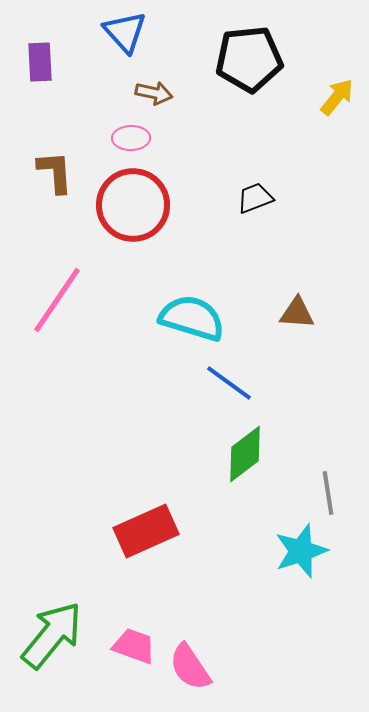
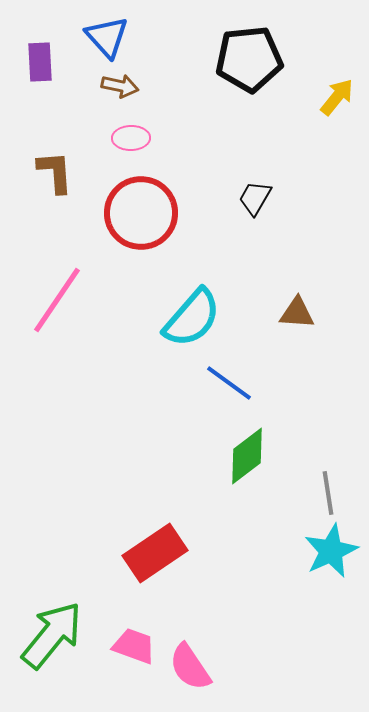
blue triangle: moved 18 px left, 5 px down
brown arrow: moved 34 px left, 7 px up
black trapezoid: rotated 39 degrees counterclockwise
red circle: moved 8 px right, 8 px down
cyan semicircle: rotated 114 degrees clockwise
green diamond: moved 2 px right, 2 px down
red rectangle: moved 9 px right, 22 px down; rotated 10 degrees counterclockwise
cyan star: moved 30 px right; rotated 6 degrees counterclockwise
